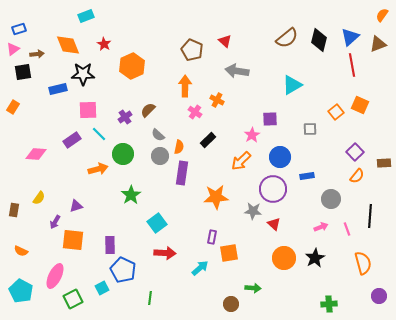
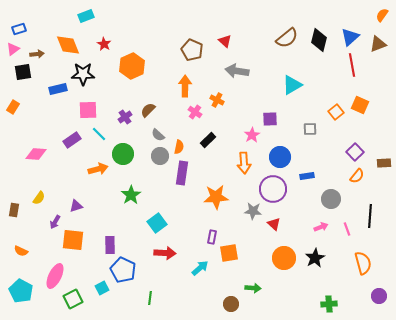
orange arrow at (241, 161): moved 3 px right, 2 px down; rotated 50 degrees counterclockwise
